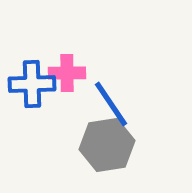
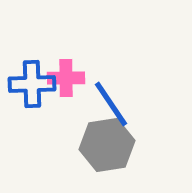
pink cross: moved 1 px left, 5 px down
